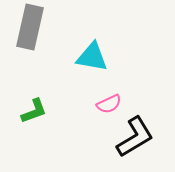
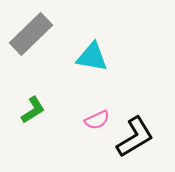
gray rectangle: moved 1 px right, 7 px down; rotated 33 degrees clockwise
pink semicircle: moved 12 px left, 16 px down
green L-shape: moved 1 px left, 1 px up; rotated 12 degrees counterclockwise
